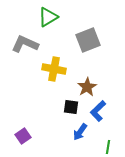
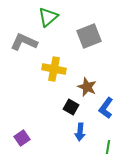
green triangle: rotated 10 degrees counterclockwise
gray square: moved 1 px right, 4 px up
gray L-shape: moved 1 px left, 2 px up
brown star: rotated 18 degrees counterclockwise
black square: rotated 21 degrees clockwise
blue L-shape: moved 8 px right, 3 px up; rotated 10 degrees counterclockwise
blue arrow: rotated 30 degrees counterclockwise
purple square: moved 1 px left, 2 px down
